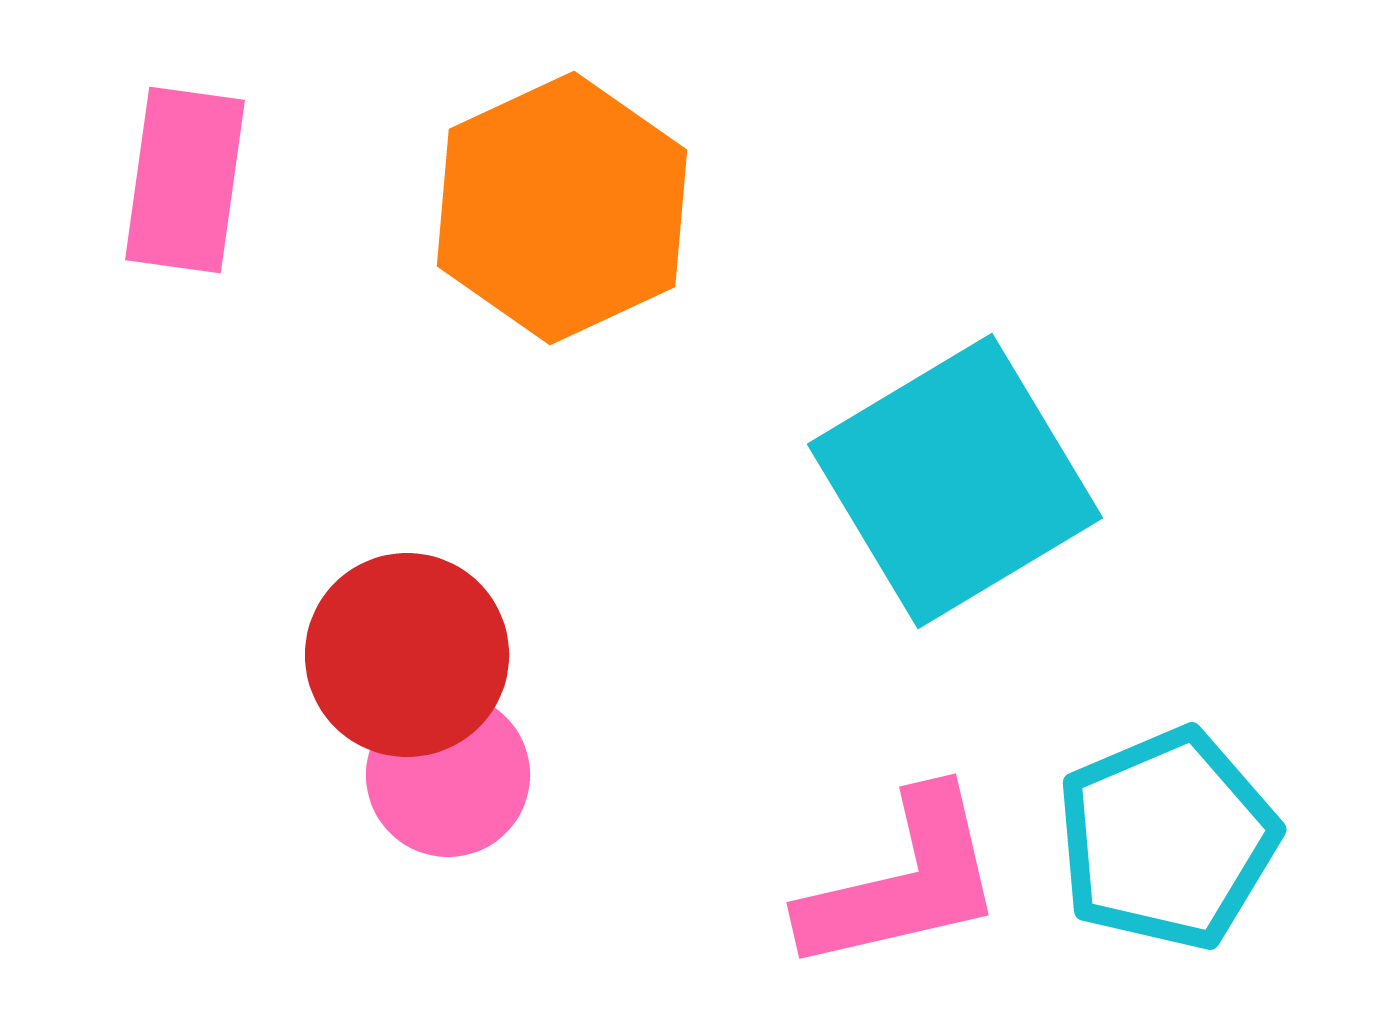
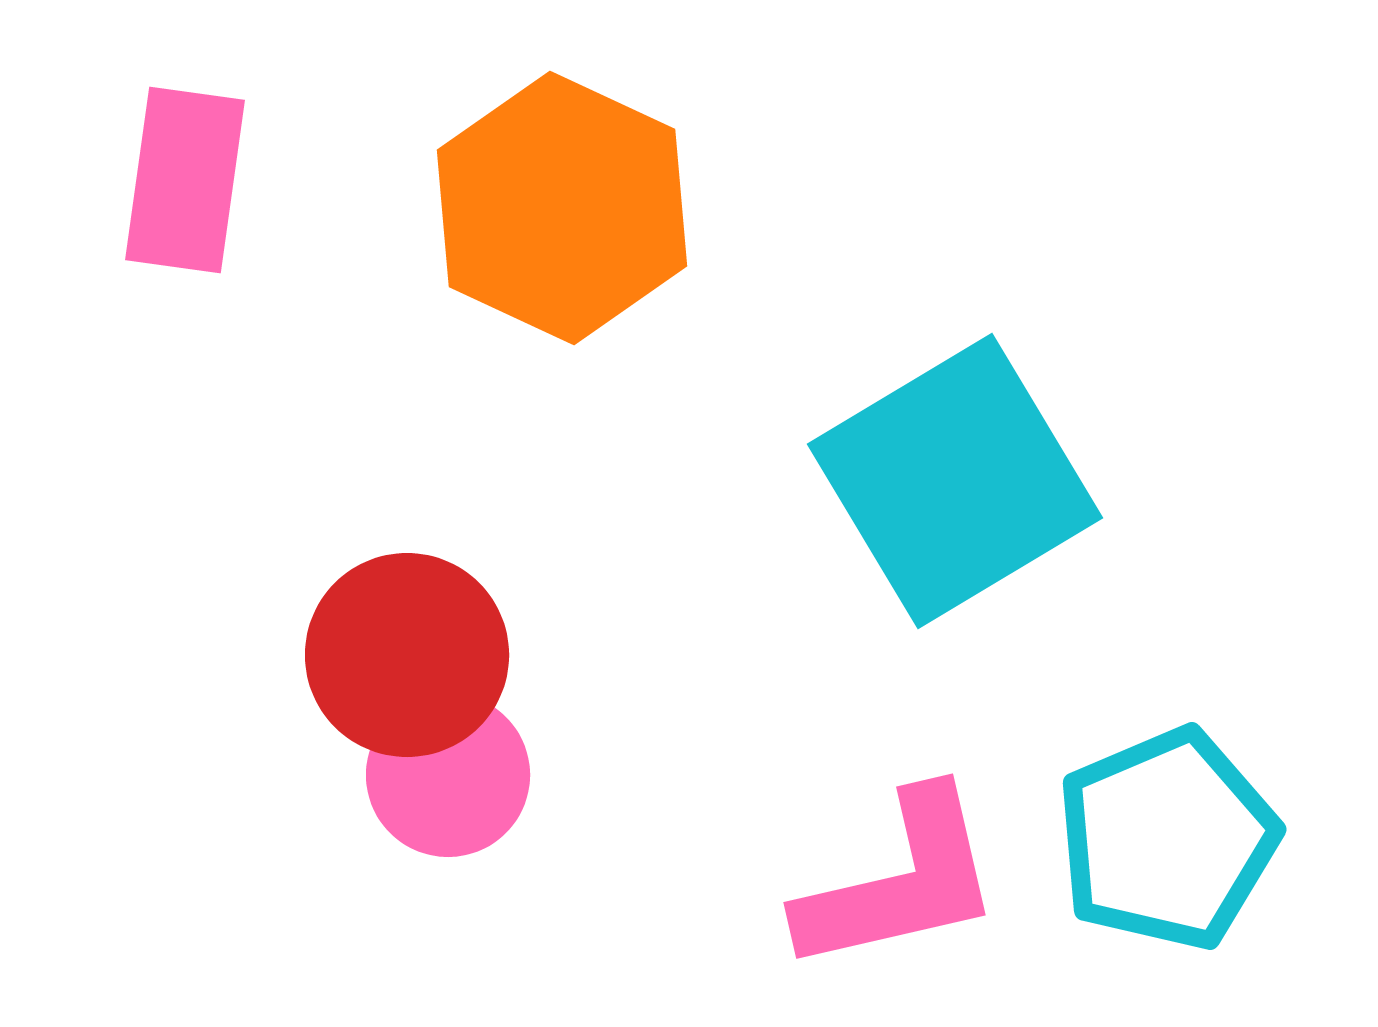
orange hexagon: rotated 10 degrees counterclockwise
pink L-shape: moved 3 px left
